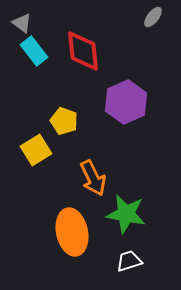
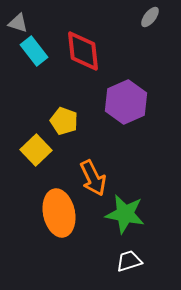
gray ellipse: moved 3 px left
gray triangle: moved 4 px left; rotated 20 degrees counterclockwise
yellow square: rotated 12 degrees counterclockwise
green star: moved 1 px left
orange ellipse: moved 13 px left, 19 px up
